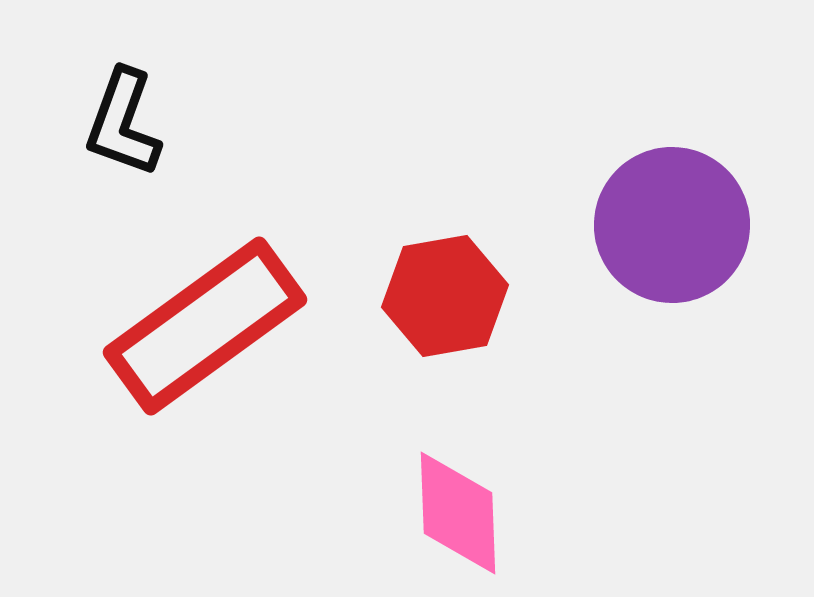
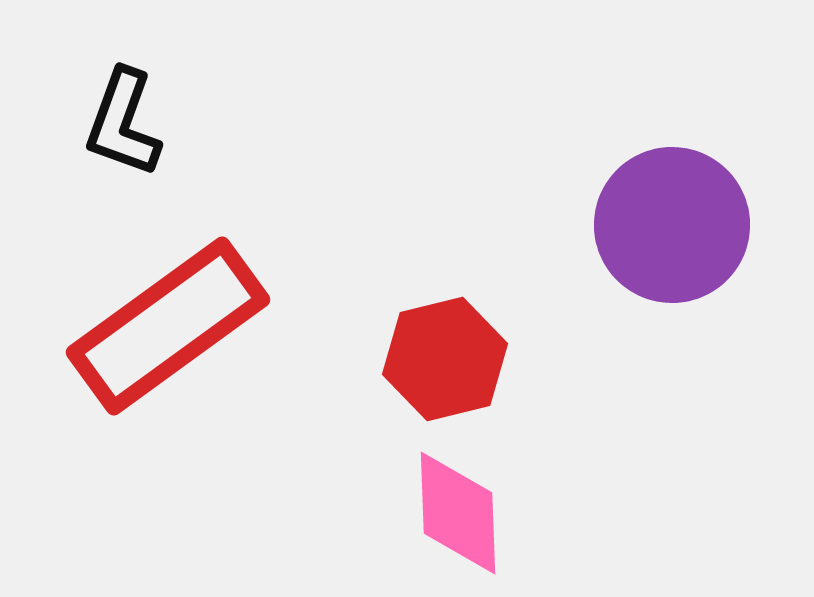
red hexagon: moved 63 px down; rotated 4 degrees counterclockwise
red rectangle: moved 37 px left
